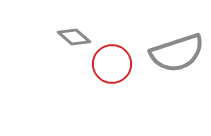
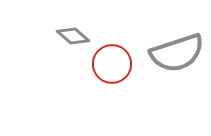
gray diamond: moved 1 px left, 1 px up
